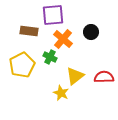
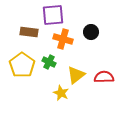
brown rectangle: moved 1 px down
orange cross: rotated 24 degrees counterclockwise
green cross: moved 1 px left, 5 px down
yellow pentagon: rotated 10 degrees counterclockwise
yellow triangle: moved 1 px right, 1 px up
